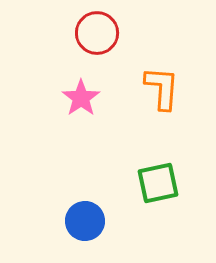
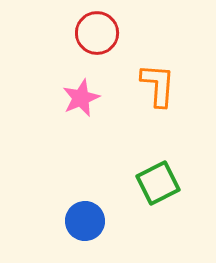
orange L-shape: moved 4 px left, 3 px up
pink star: rotated 12 degrees clockwise
green square: rotated 15 degrees counterclockwise
